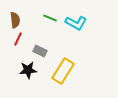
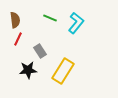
cyan L-shape: rotated 80 degrees counterclockwise
gray rectangle: rotated 32 degrees clockwise
